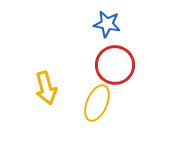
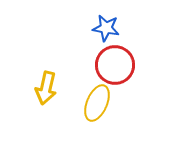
blue star: moved 1 px left, 4 px down
yellow arrow: rotated 28 degrees clockwise
